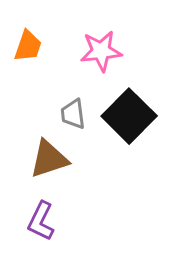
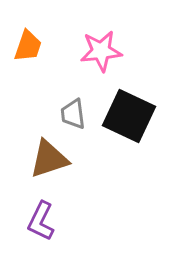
black square: rotated 20 degrees counterclockwise
